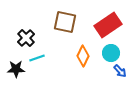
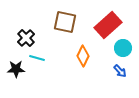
red rectangle: rotated 8 degrees counterclockwise
cyan circle: moved 12 px right, 5 px up
cyan line: rotated 35 degrees clockwise
